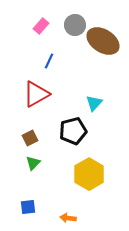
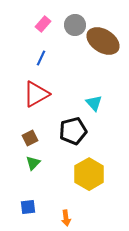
pink rectangle: moved 2 px right, 2 px up
blue line: moved 8 px left, 3 px up
cyan triangle: rotated 24 degrees counterclockwise
orange arrow: moved 2 px left; rotated 105 degrees counterclockwise
